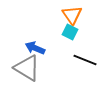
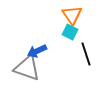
blue arrow: moved 2 px right, 3 px down; rotated 48 degrees counterclockwise
black line: moved 1 px right, 6 px up; rotated 50 degrees clockwise
gray triangle: rotated 12 degrees counterclockwise
